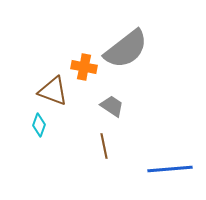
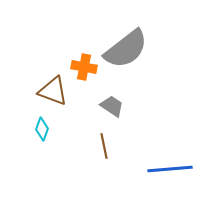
cyan diamond: moved 3 px right, 4 px down
